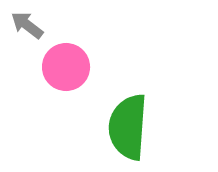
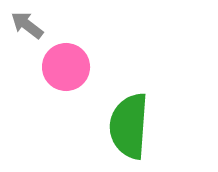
green semicircle: moved 1 px right, 1 px up
